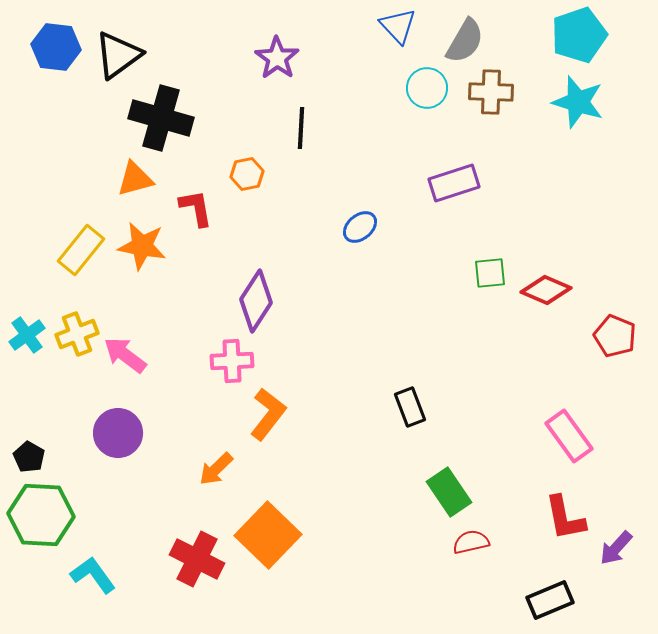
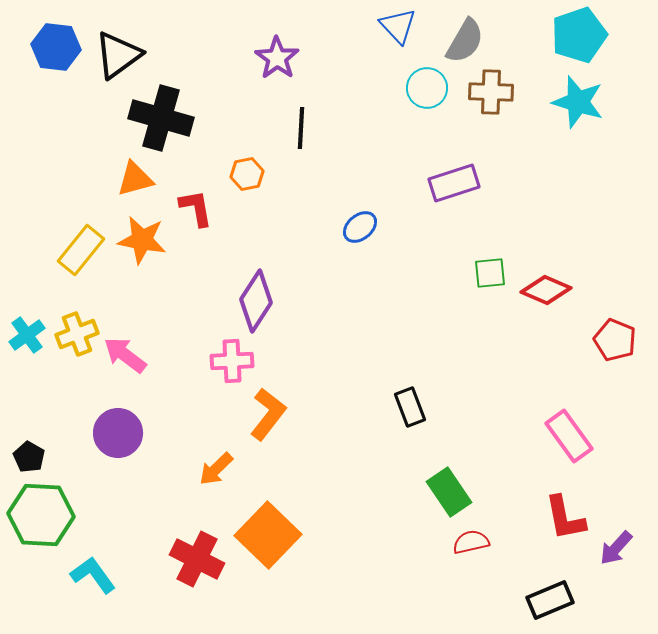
orange star at (142, 246): moved 6 px up
red pentagon at (615, 336): moved 4 px down
